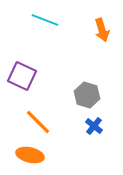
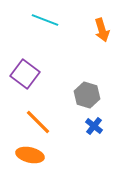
purple square: moved 3 px right, 2 px up; rotated 12 degrees clockwise
